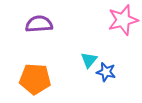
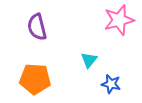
pink star: moved 4 px left
purple semicircle: moved 2 px left, 3 px down; rotated 100 degrees counterclockwise
blue star: moved 5 px right, 12 px down
